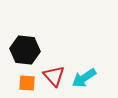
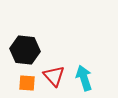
cyan arrow: rotated 105 degrees clockwise
